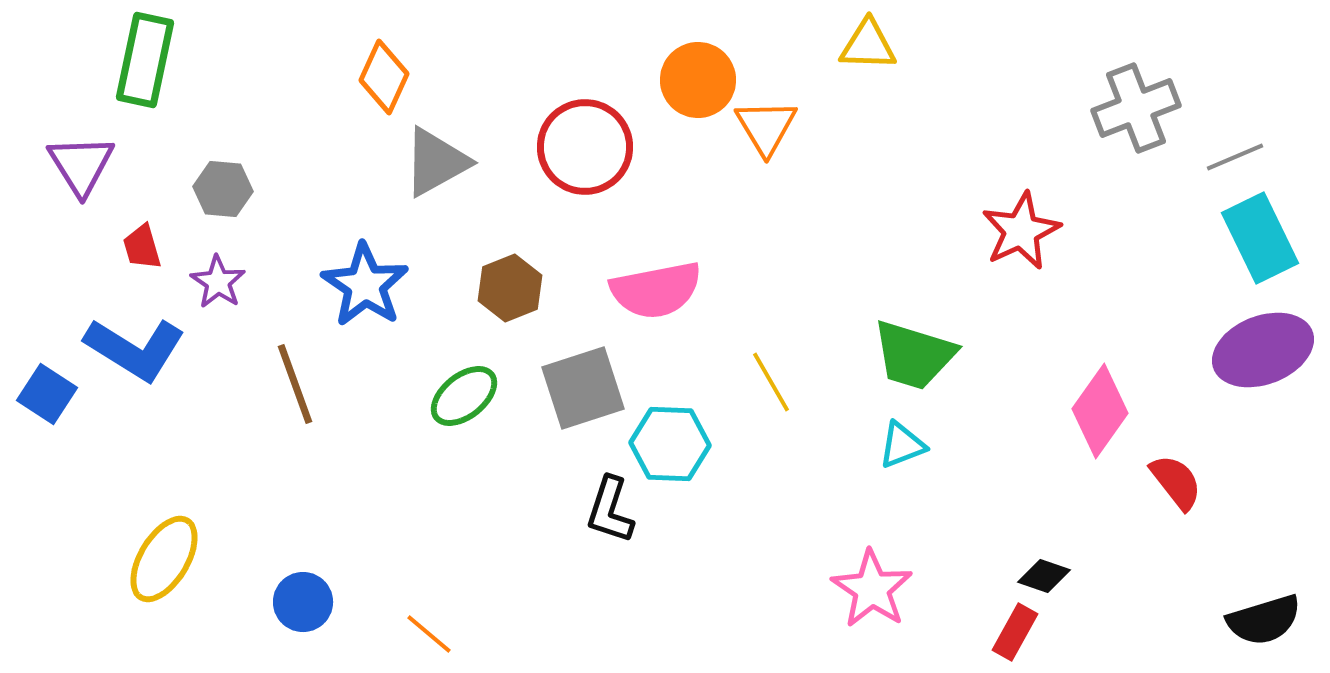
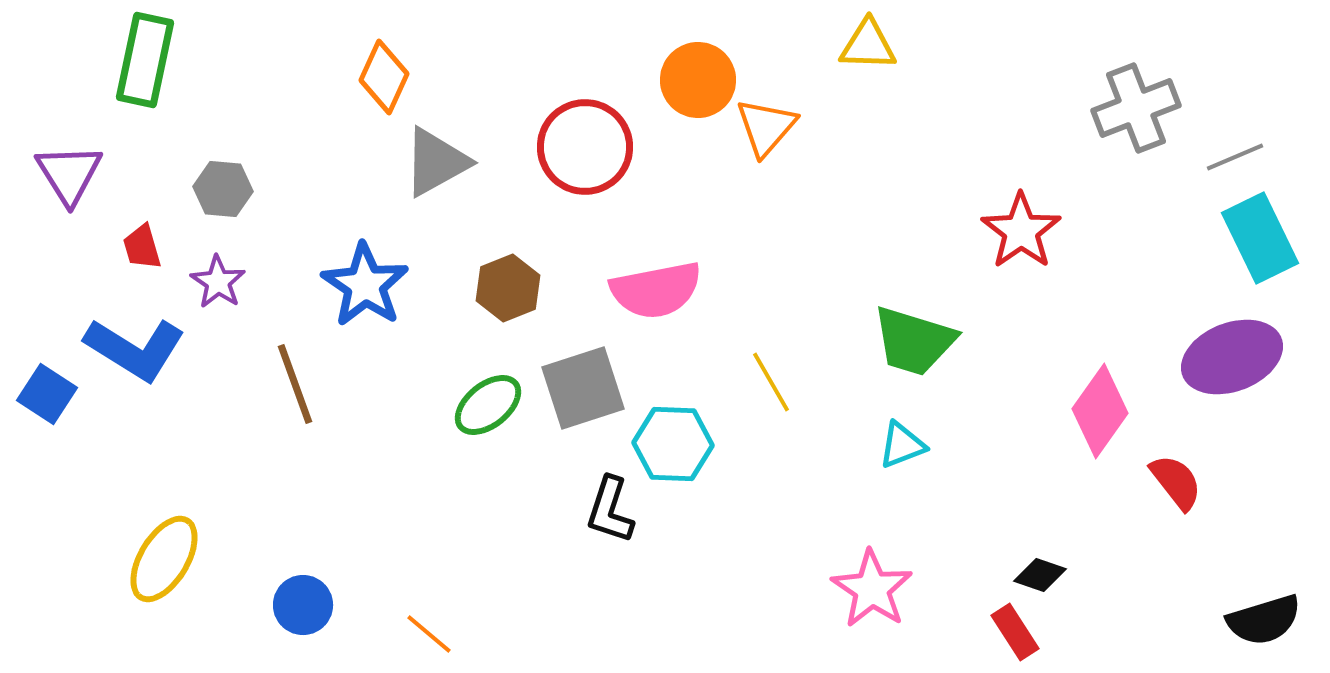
orange triangle: rotated 12 degrees clockwise
purple triangle: moved 12 px left, 9 px down
red star: rotated 10 degrees counterclockwise
brown hexagon: moved 2 px left
purple ellipse: moved 31 px left, 7 px down
green trapezoid: moved 14 px up
green ellipse: moved 24 px right, 9 px down
cyan hexagon: moved 3 px right
black diamond: moved 4 px left, 1 px up
blue circle: moved 3 px down
red rectangle: rotated 62 degrees counterclockwise
